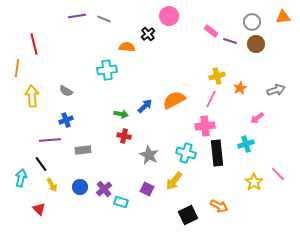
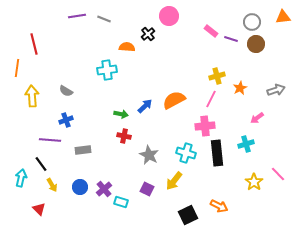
purple line at (230, 41): moved 1 px right, 2 px up
purple line at (50, 140): rotated 10 degrees clockwise
